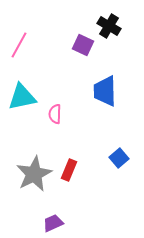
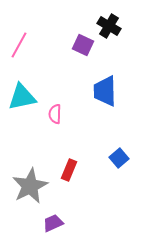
gray star: moved 4 px left, 12 px down
